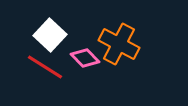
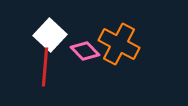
pink diamond: moved 7 px up
red line: rotated 63 degrees clockwise
